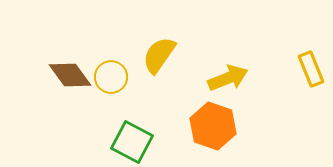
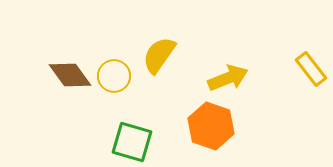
yellow rectangle: rotated 16 degrees counterclockwise
yellow circle: moved 3 px right, 1 px up
orange hexagon: moved 2 px left
green square: rotated 12 degrees counterclockwise
